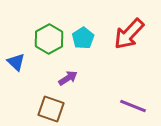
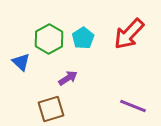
blue triangle: moved 5 px right
brown square: rotated 36 degrees counterclockwise
